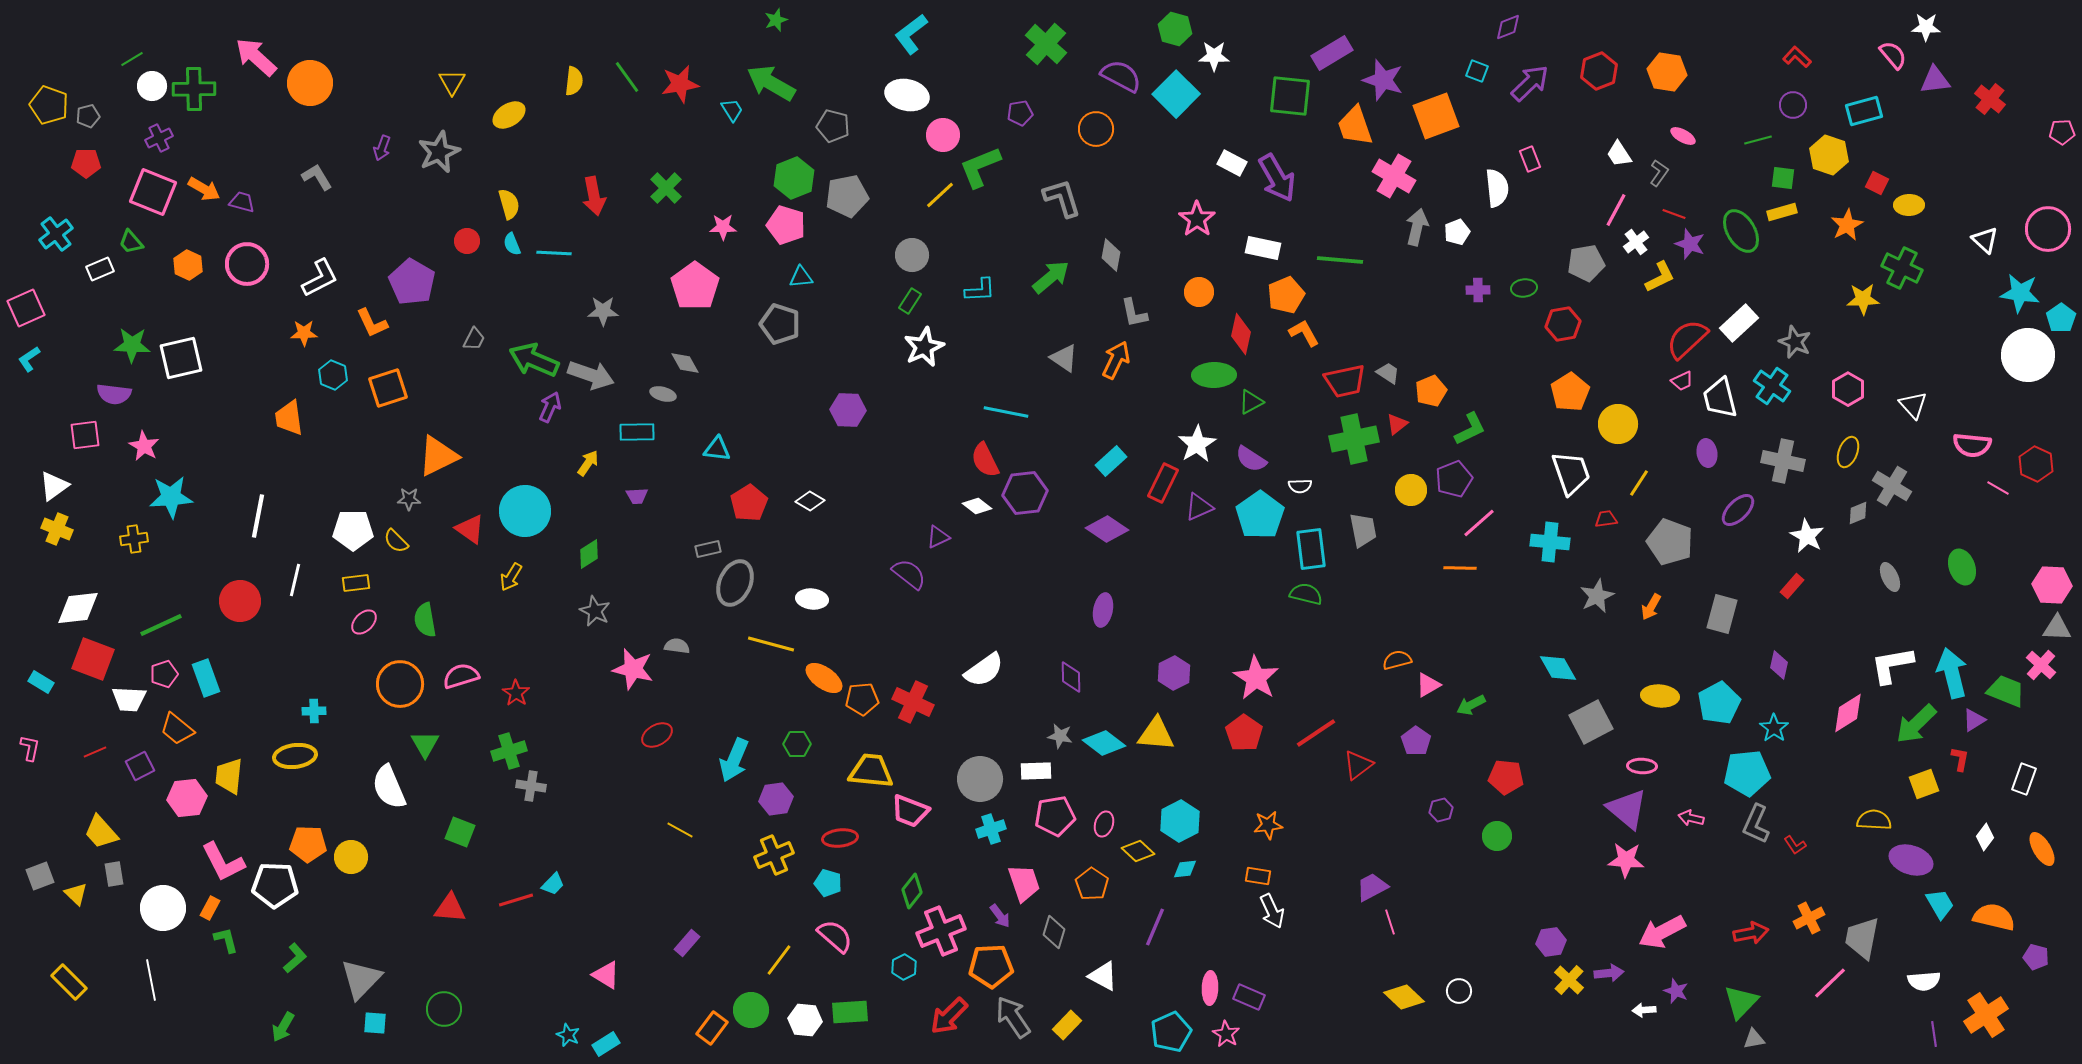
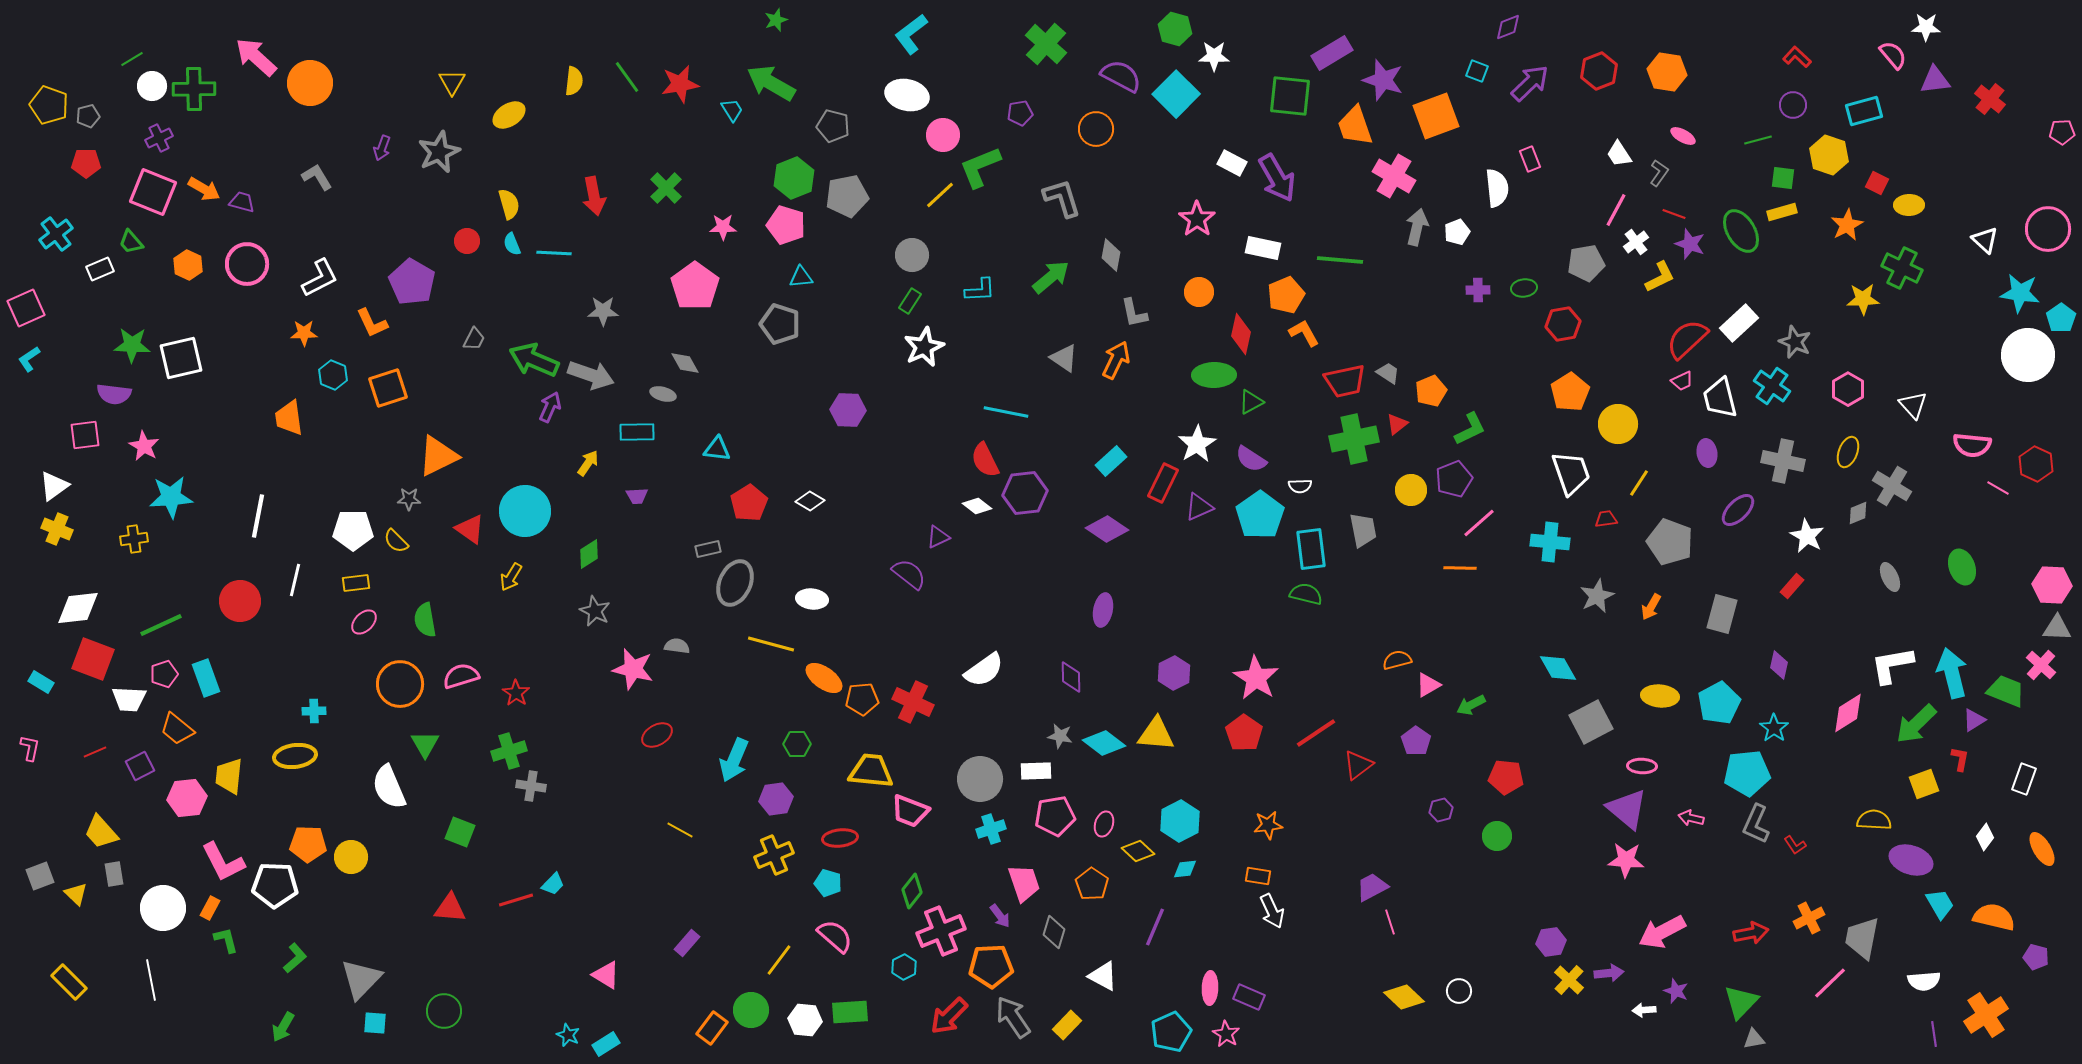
green circle at (444, 1009): moved 2 px down
